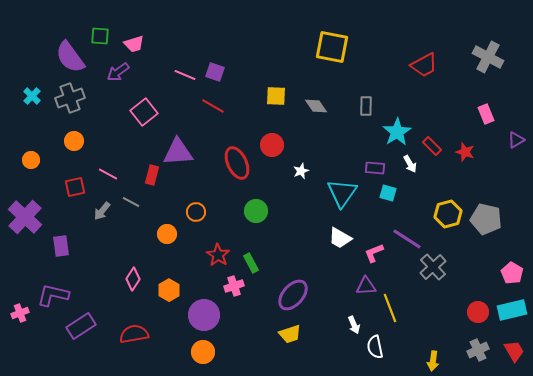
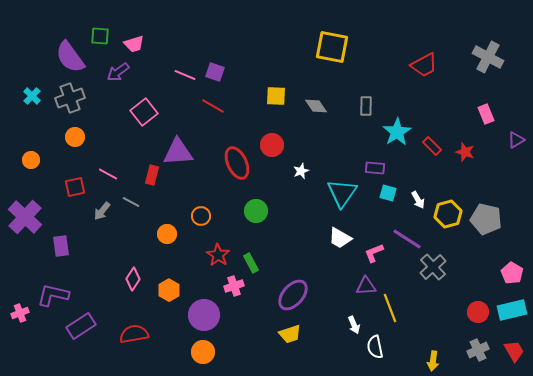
orange circle at (74, 141): moved 1 px right, 4 px up
white arrow at (410, 164): moved 8 px right, 36 px down
orange circle at (196, 212): moved 5 px right, 4 px down
